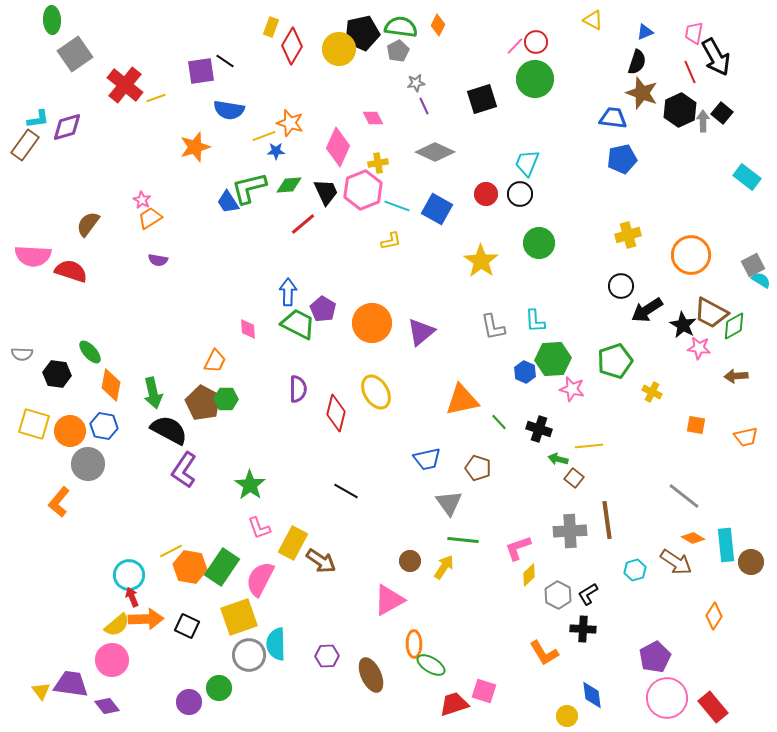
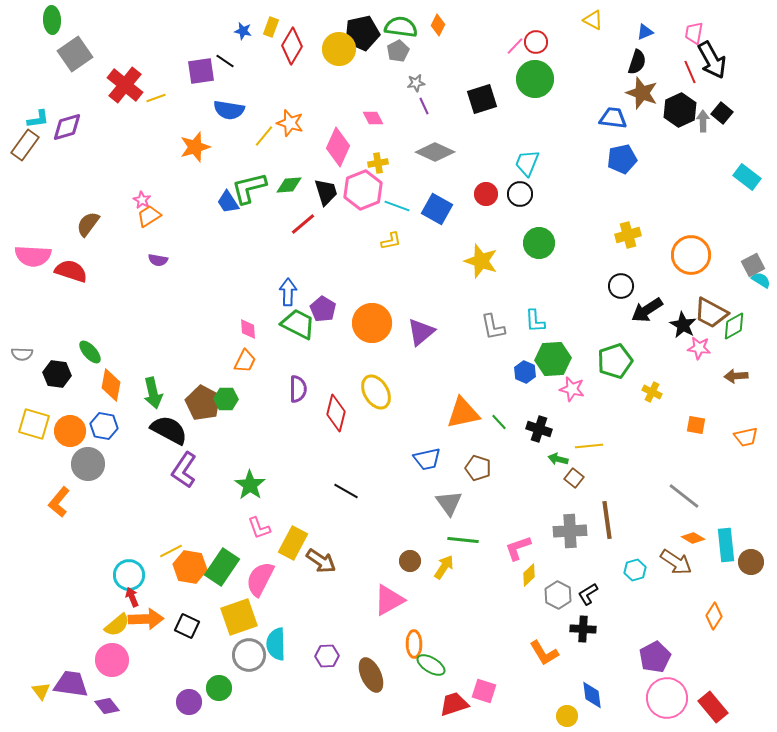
black arrow at (716, 57): moved 4 px left, 3 px down
yellow line at (264, 136): rotated 30 degrees counterclockwise
blue star at (276, 151): moved 33 px left, 120 px up; rotated 12 degrees clockwise
black trapezoid at (326, 192): rotated 8 degrees clockwise
orange trapezoid at (150, 218): moved 1 px left, 2 px up
yellow star at (481, 261): rotated 16 degrees counterclockwise
orange trapezoid at (215, 361): moved 30 px right
orange triangle at (462, 400): moved 1 px right, 13 px down
